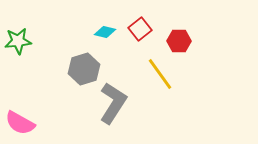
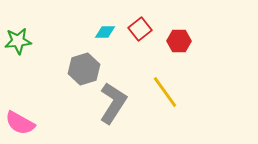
cyan diamond: rotated 15 degrees counterclockwise
yellow line: moved 5 px right, 18 px down
